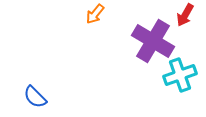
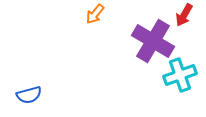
red arrow: moved 1 px left
blue semicircle: moved 6 px left, 2 px up; rotated 60 degrees counterclockwise
